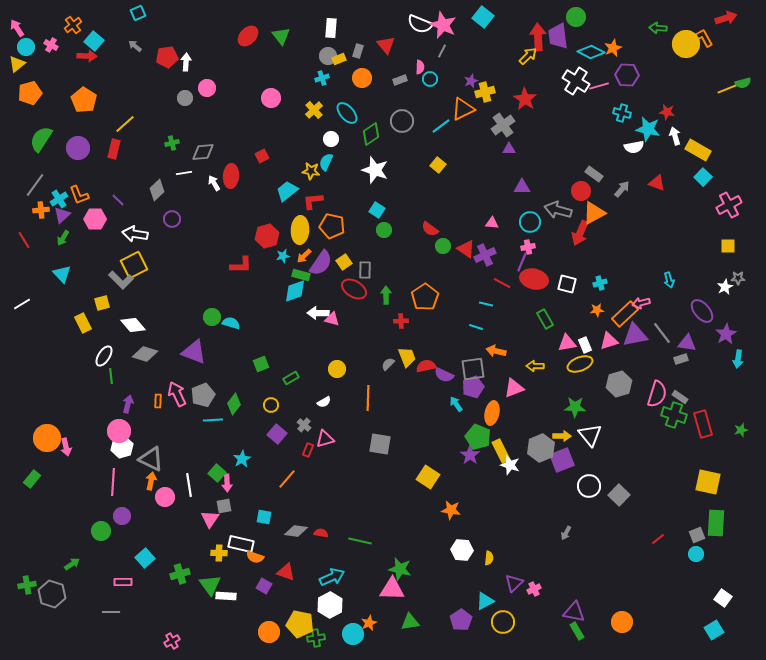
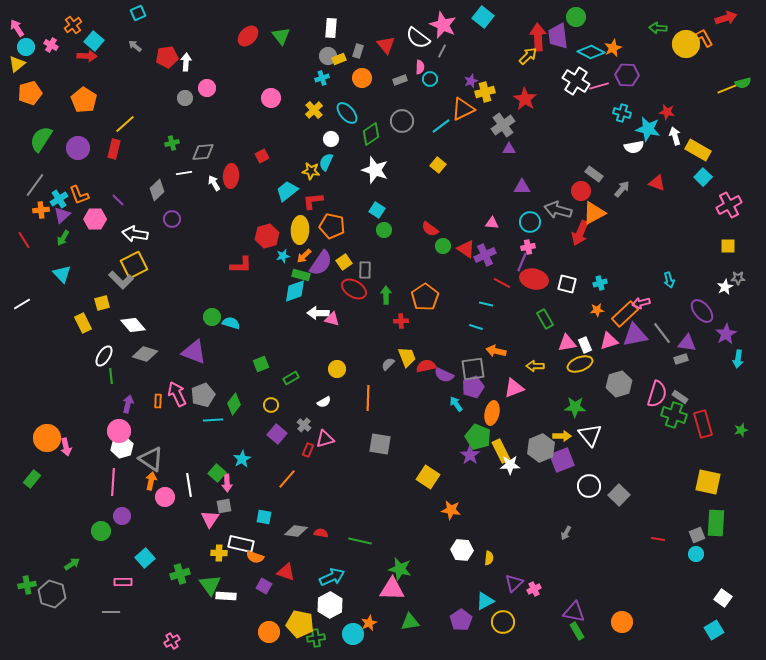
white semicircle at (420, 24): moved 2 px left, 14 px down; rotated 15 degrees clockwise
gray triangle at (151, 459): rotated 8 degrees clockwise
white star at (510, 465): rotated 18 degrees counterclockwise
red line at (658, 539): rotated 48 degrees clockwise
